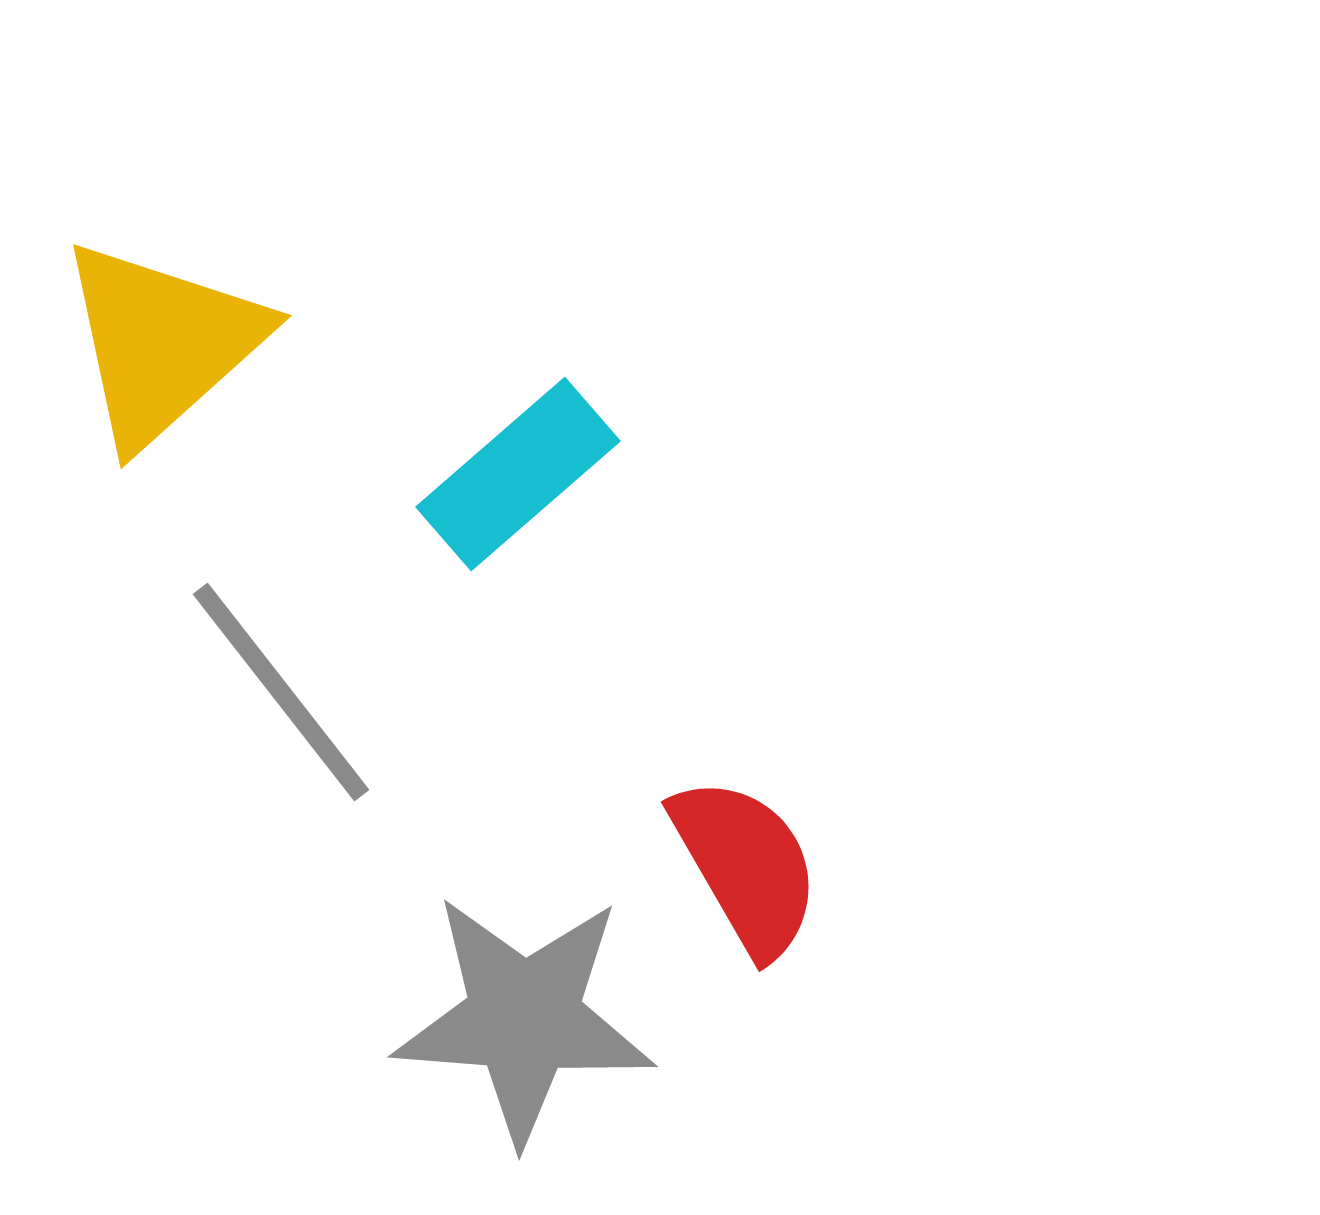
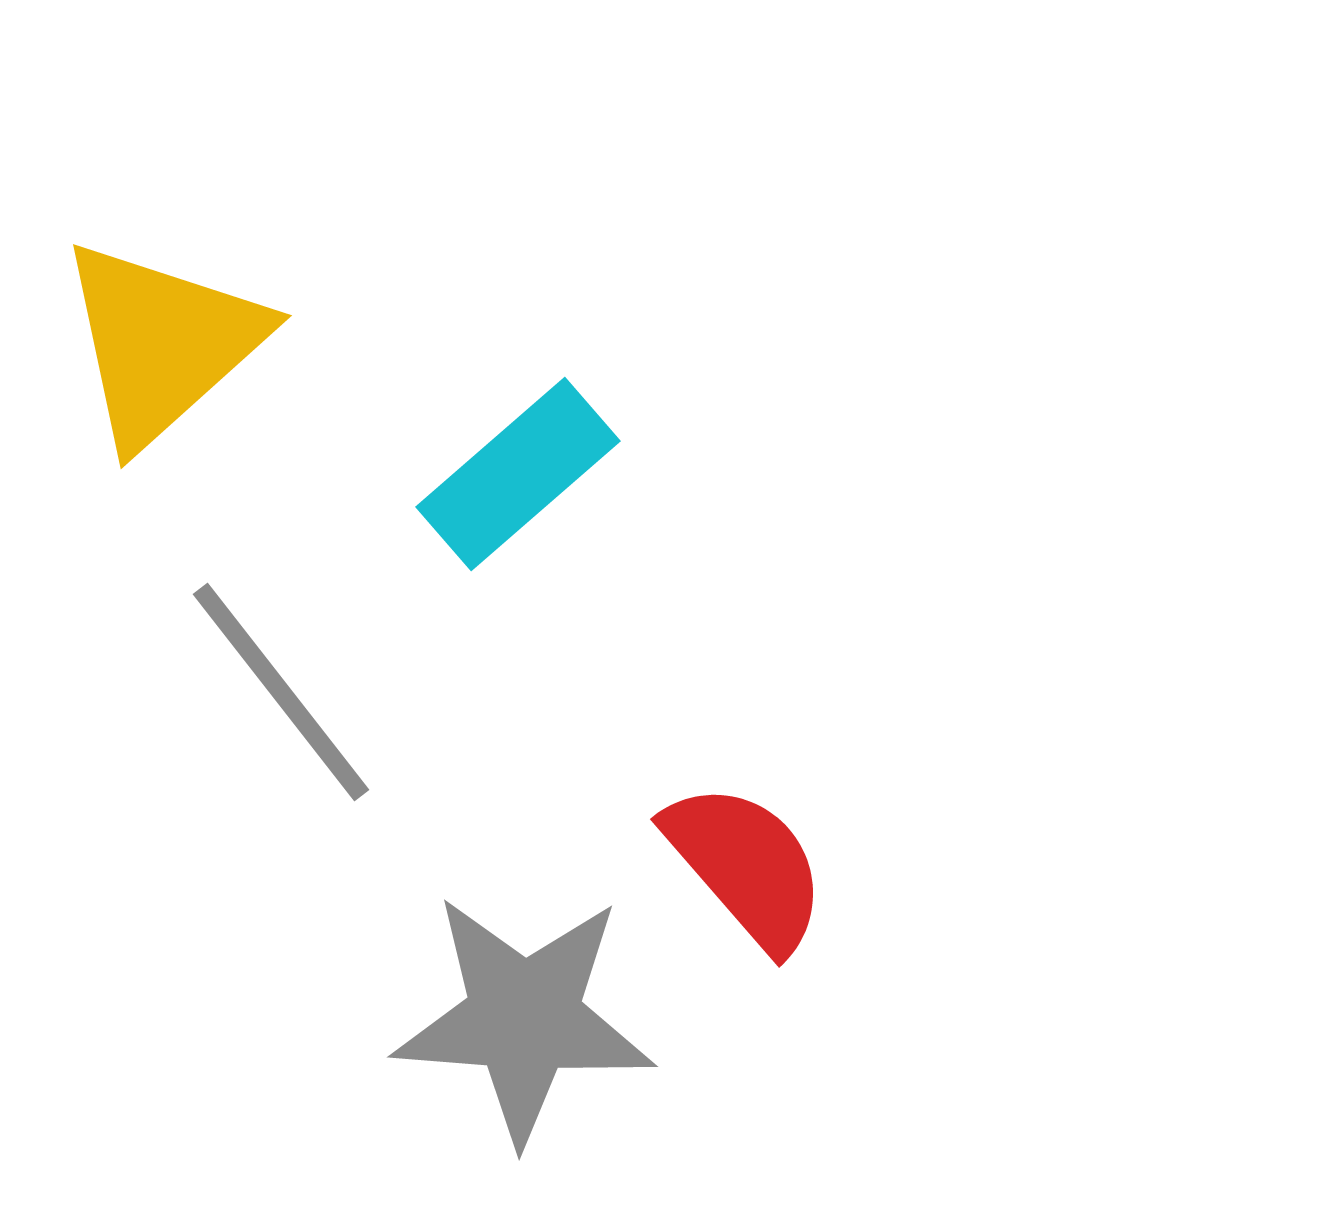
red semicircle: rotated 11 degrees counterclockwise
